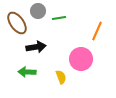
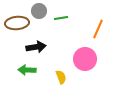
gray circle: moved 1 px right
green line: moved 2 px right
brown ellipse: rotated 60 degrees counterclockwise
orange line: moved 1 px right, 2 px up
pink circle: moved 4 px right
green arrow: moved 2 px up
